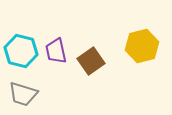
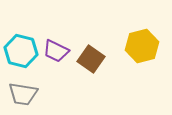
purple trapezoid: rotated 52 degrees counterclockwise
brown square: moved 2 px up; rotated 20 degrees counterclockwise
gray trapezoid: rotated 8 degrees counterclockwise
